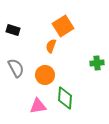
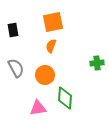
orange square: moved 10 px left, 4 px up; rotated 20 degrees clockwise
black rectangle: rotated 64 degrees clockwise
pink triangle: moved 2 px down
